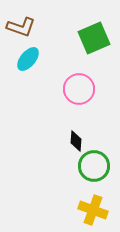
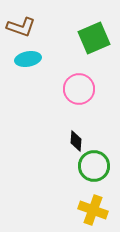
cyan ellipse: rotated 40 degrees clockwise
